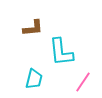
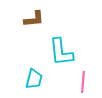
brown L-shape: moved 1 px right, 9 px up
pink line: rotated 30 degrees counterclockwise
